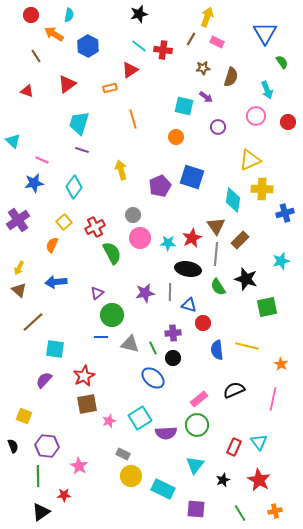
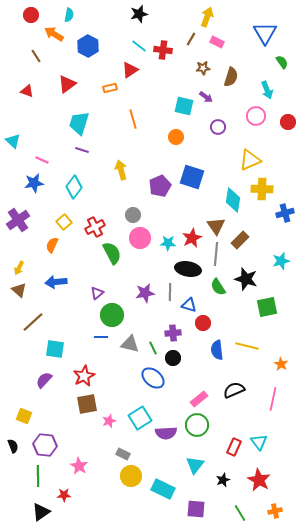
purple hexagon at (47, 446): moved 2 px left, 1 px up
